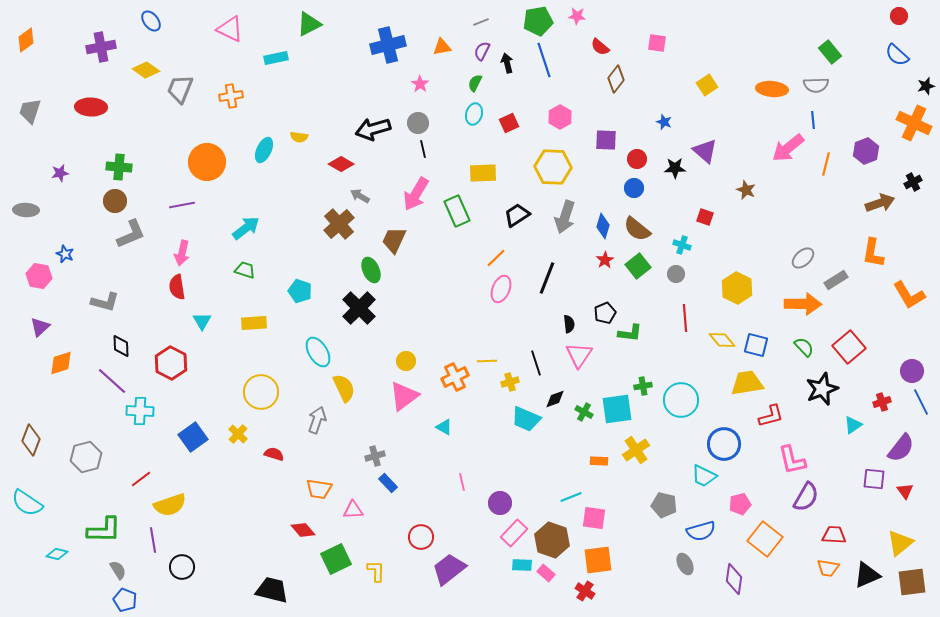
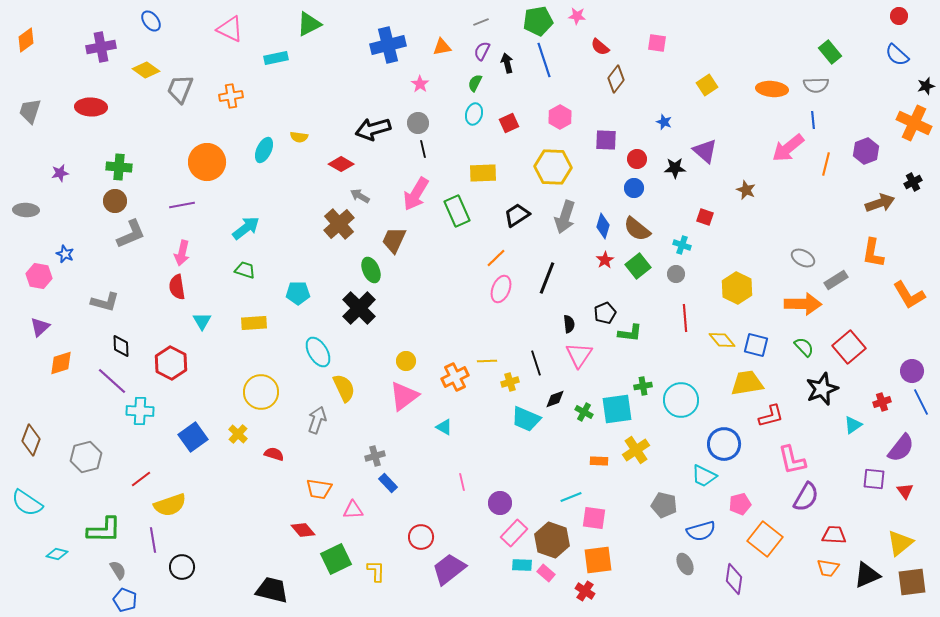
gray ellipse at (803, 258): rotated 70 degrees clockwise
cyan pentagon at (300, 291): moved 2 px left, 2 px down; rotated 20 degrees counterclockwise
